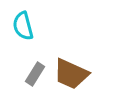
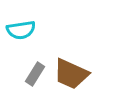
cyan semicircle: moved 2 px left, 4 px down; rotated 84 degrees counterclockwise
